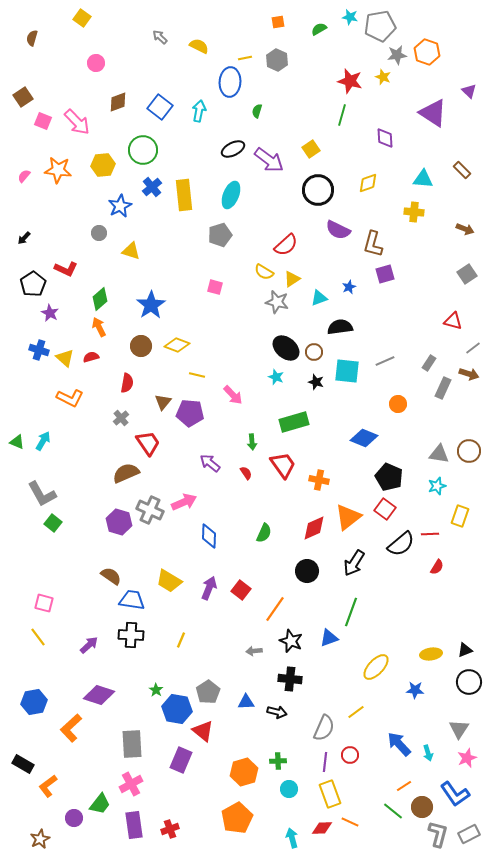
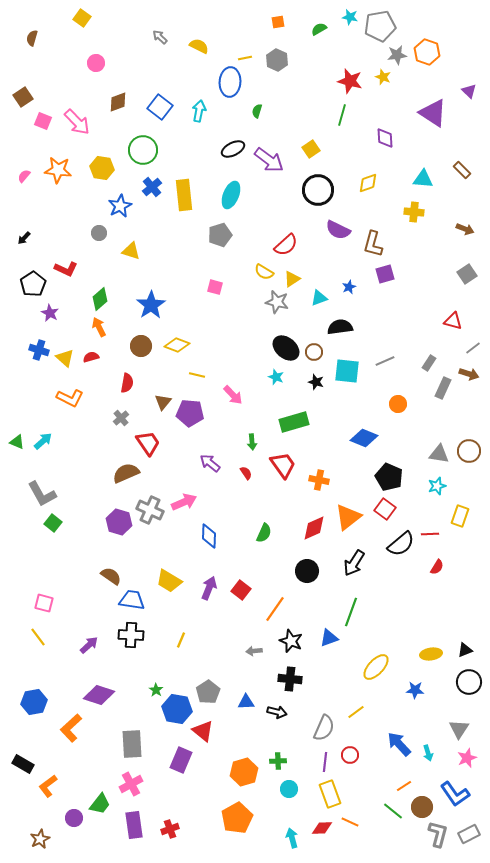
yellow hexagon at (103, 165): moved 1 px left, 3 px down; rotated 15 degrees clockwise
cyan arrow at (43, 441): rotated 18 degrees clockwise
